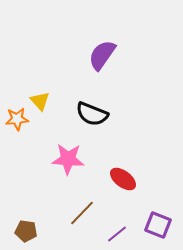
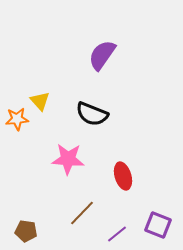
red ellipse: moved 3 px up; rotated 36 degrees clockwise
